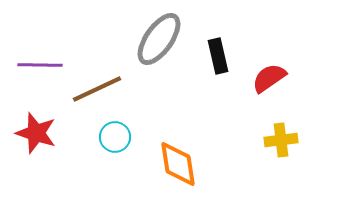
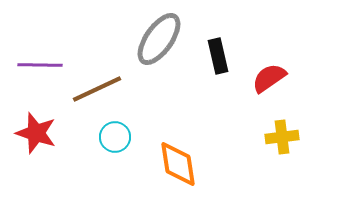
yellow cross: moved 1 px right, 3 px up
